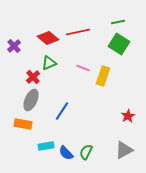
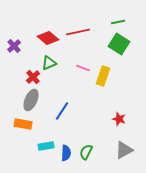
red star: moved 9 px left, 3 px down; rotated 24 degrees counterclockwise
blue semicircle: rotated 133 degrees counterclockwise
